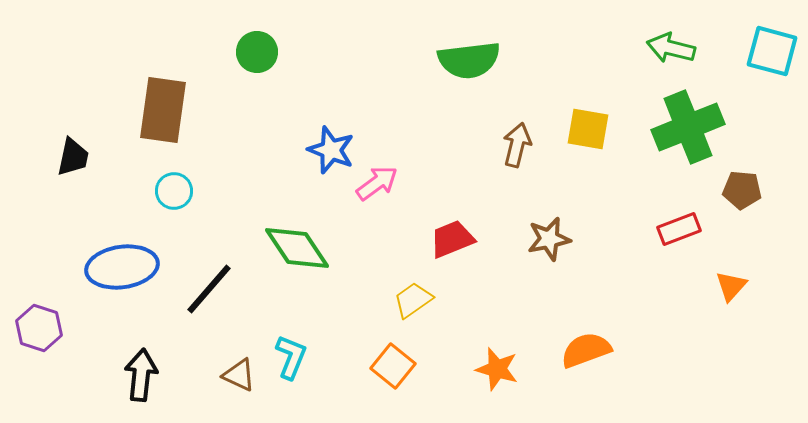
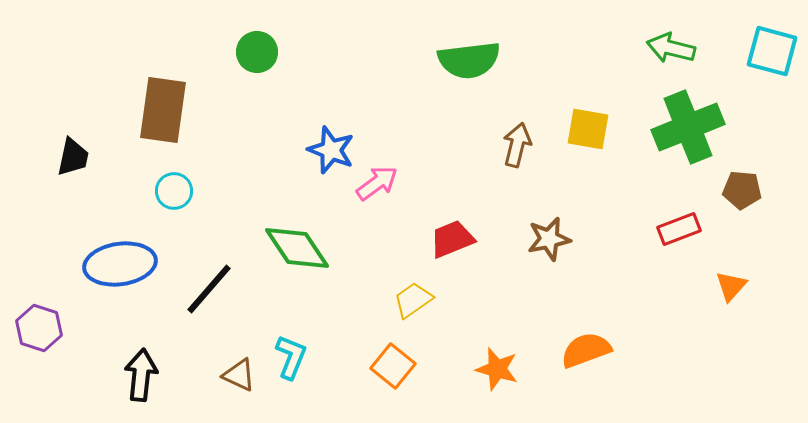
blue ellipse: moved 2 px left, 3 px up
